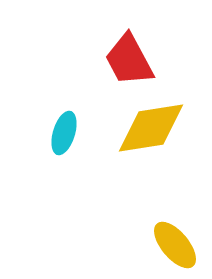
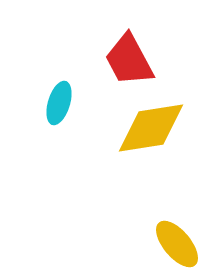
cyan ellipse: moved 5 px left, 30 px up
yellow ellipse: moved 2 px right, 1 px up
